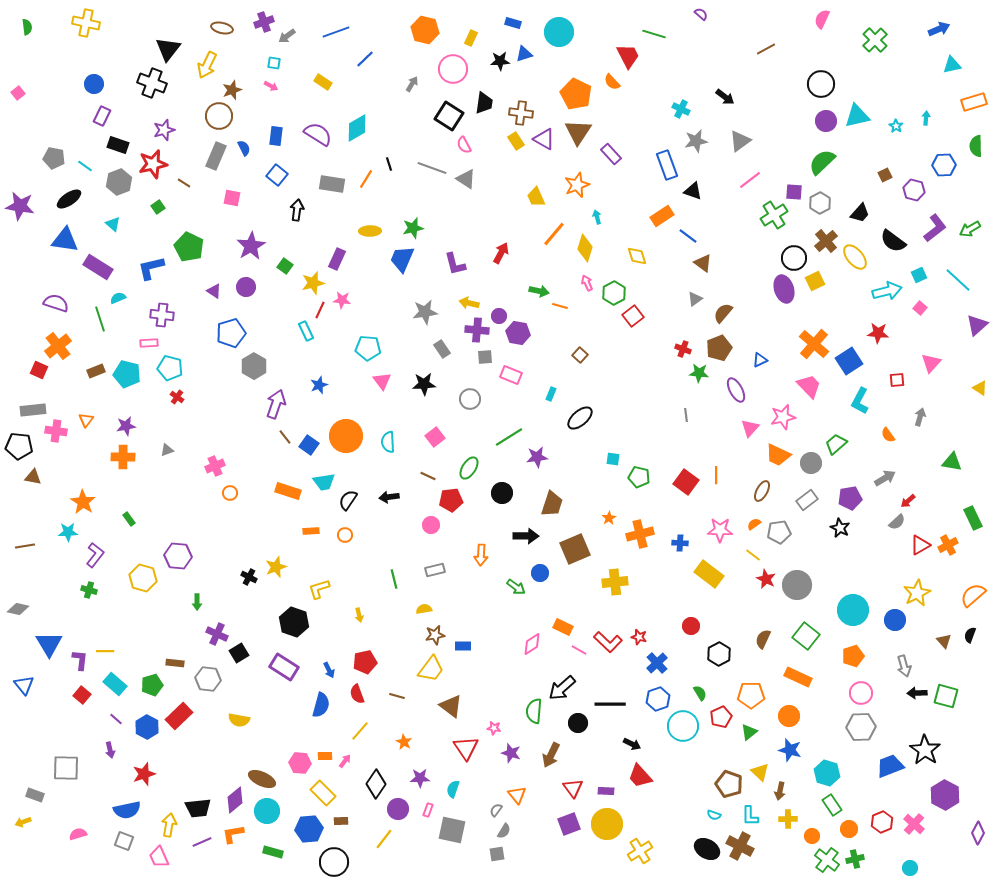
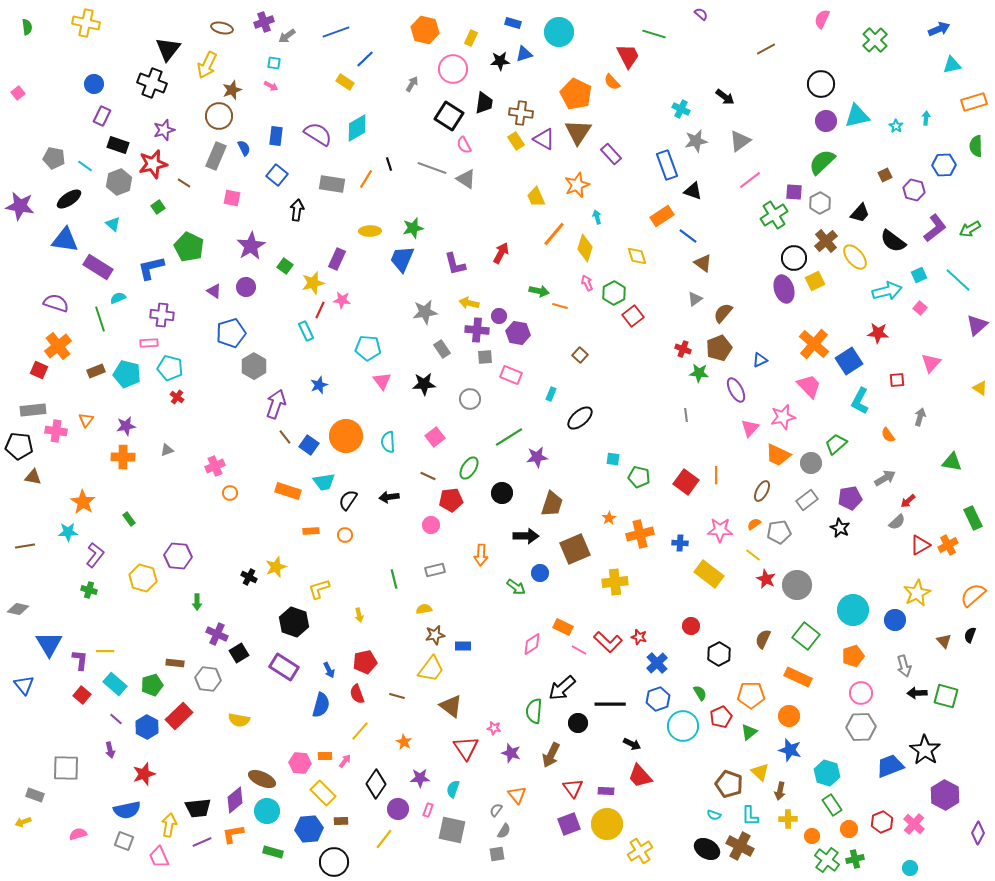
yellow rectangle at (323, 82): moved 22 px right
